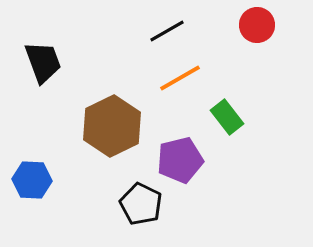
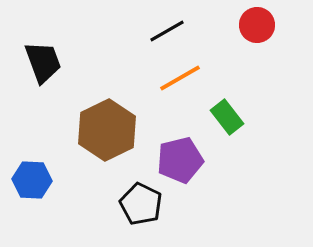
brown hexagon: moved 5 px left, 4 px down
